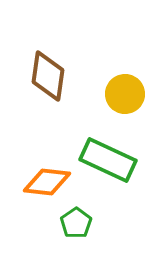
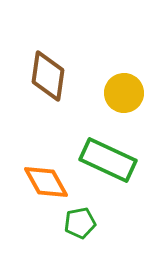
yellow circle: moved 1 px left, 1 px up
orange diamond: moved 1 px left; rotated 54 degrees clockwise
green pentagon: moved 4 px right; rotated 24 degrees clockwise
